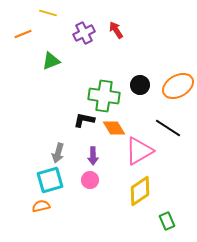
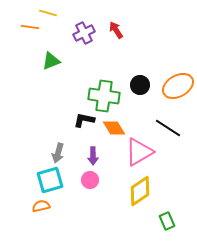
orange line: moved 7 px right, 7 px up; rotated 30 degrees clockwise
pink triangle: moved 1 px down
